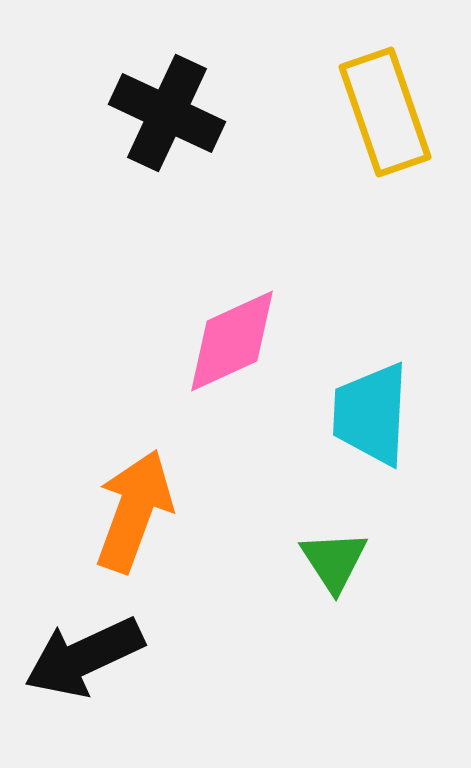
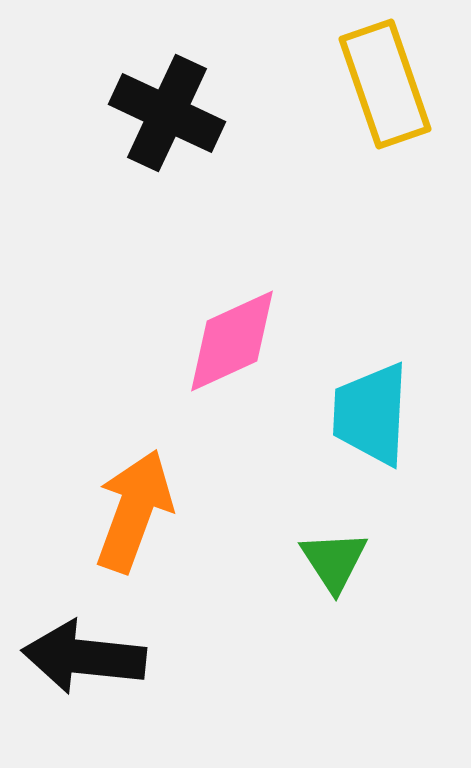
yellow rectangle: moved 28 px up
black arrow: rotated 31 degrees clockwise
